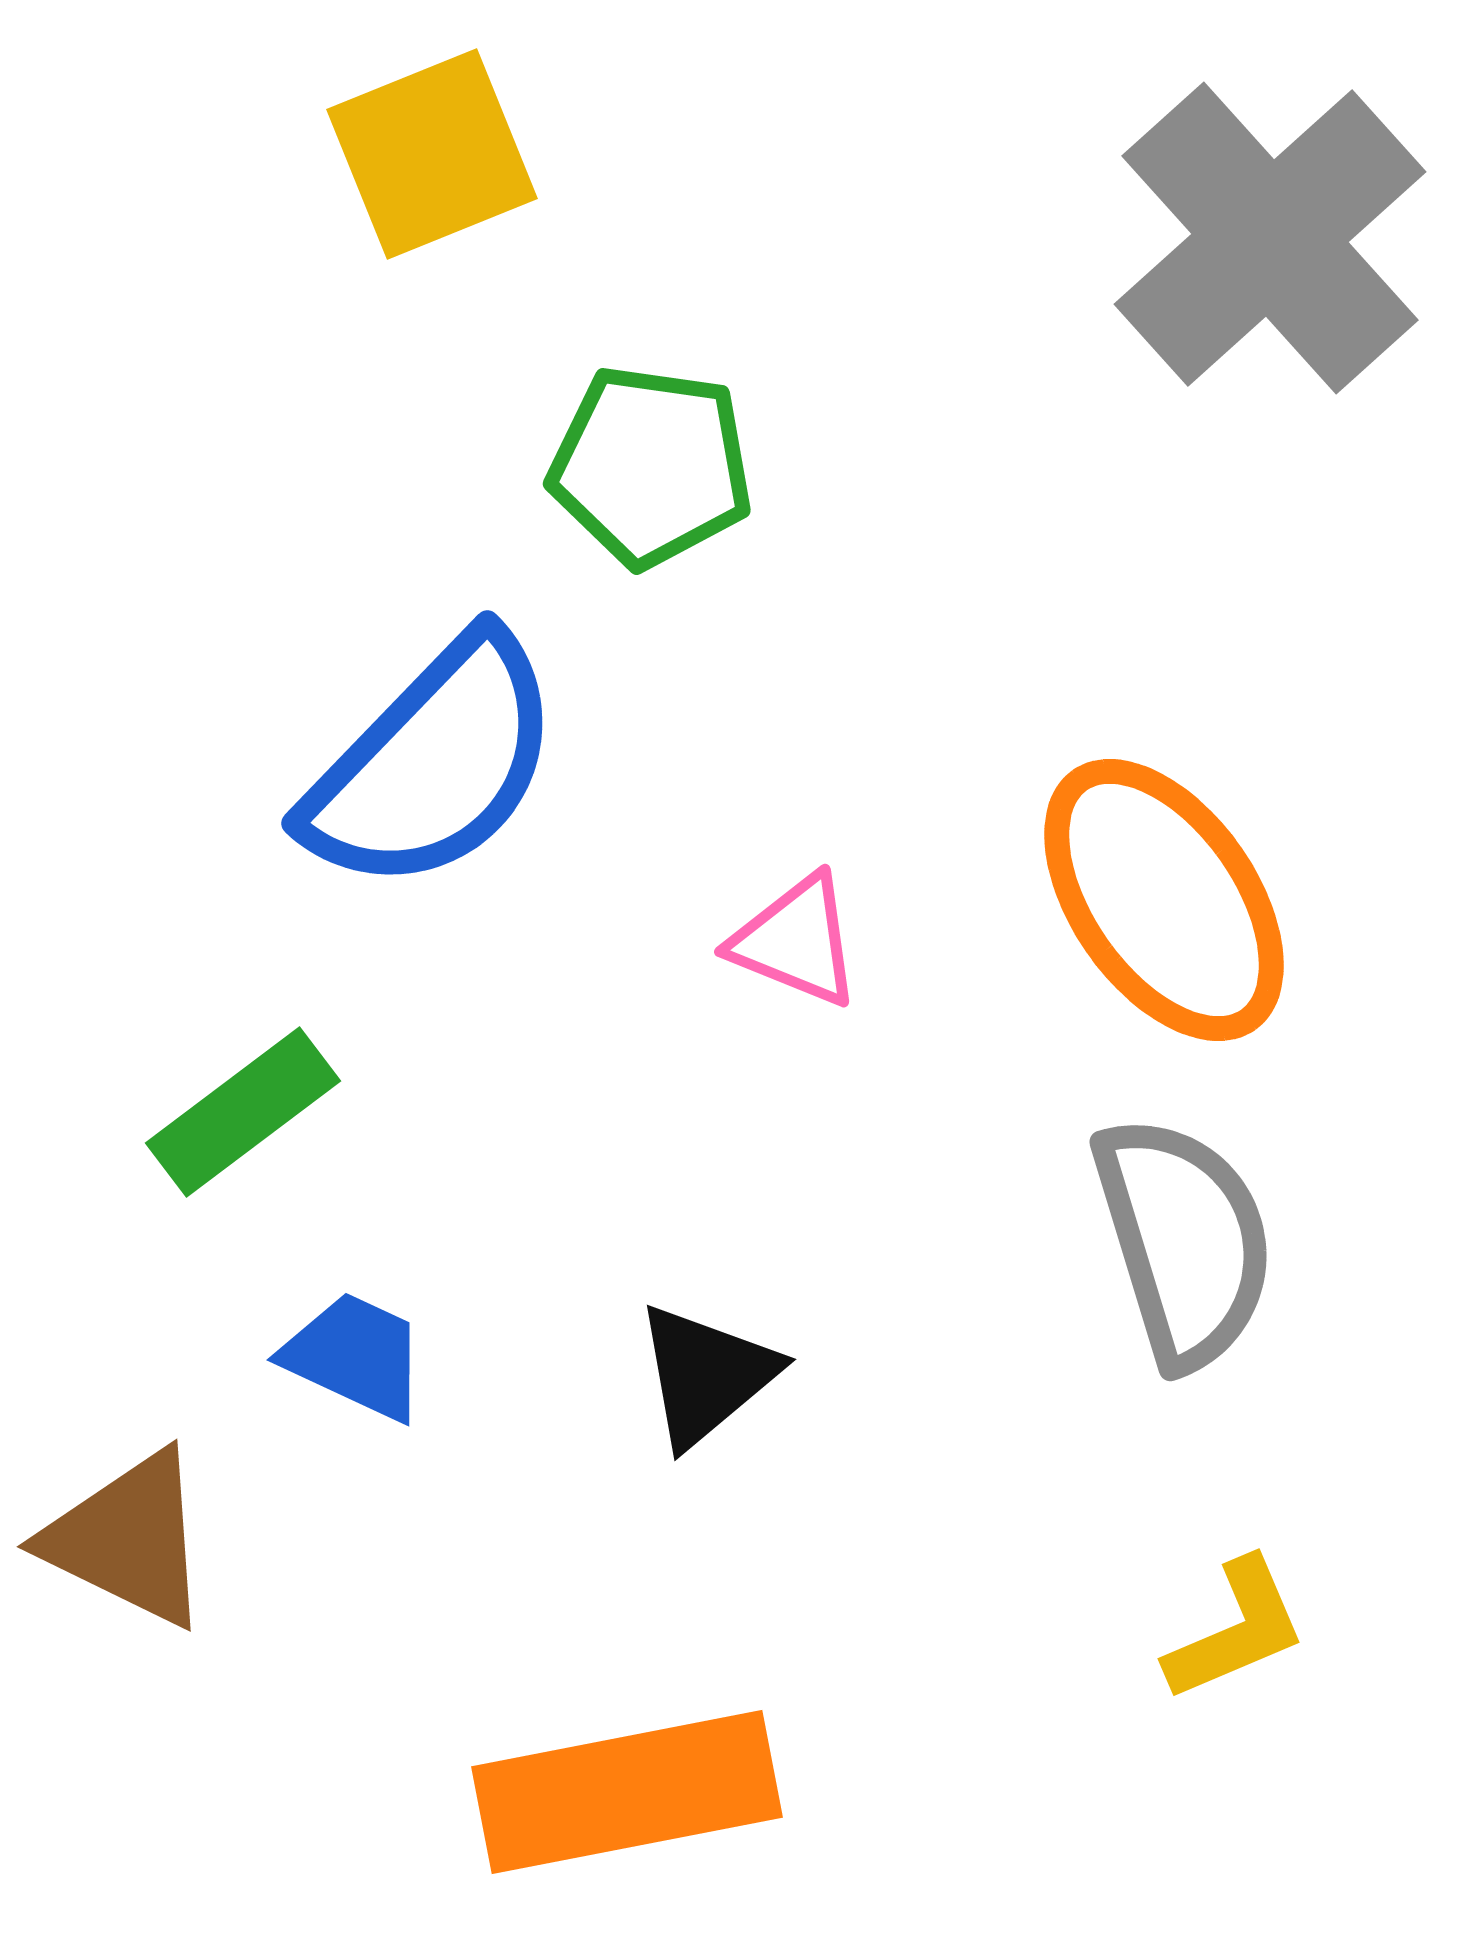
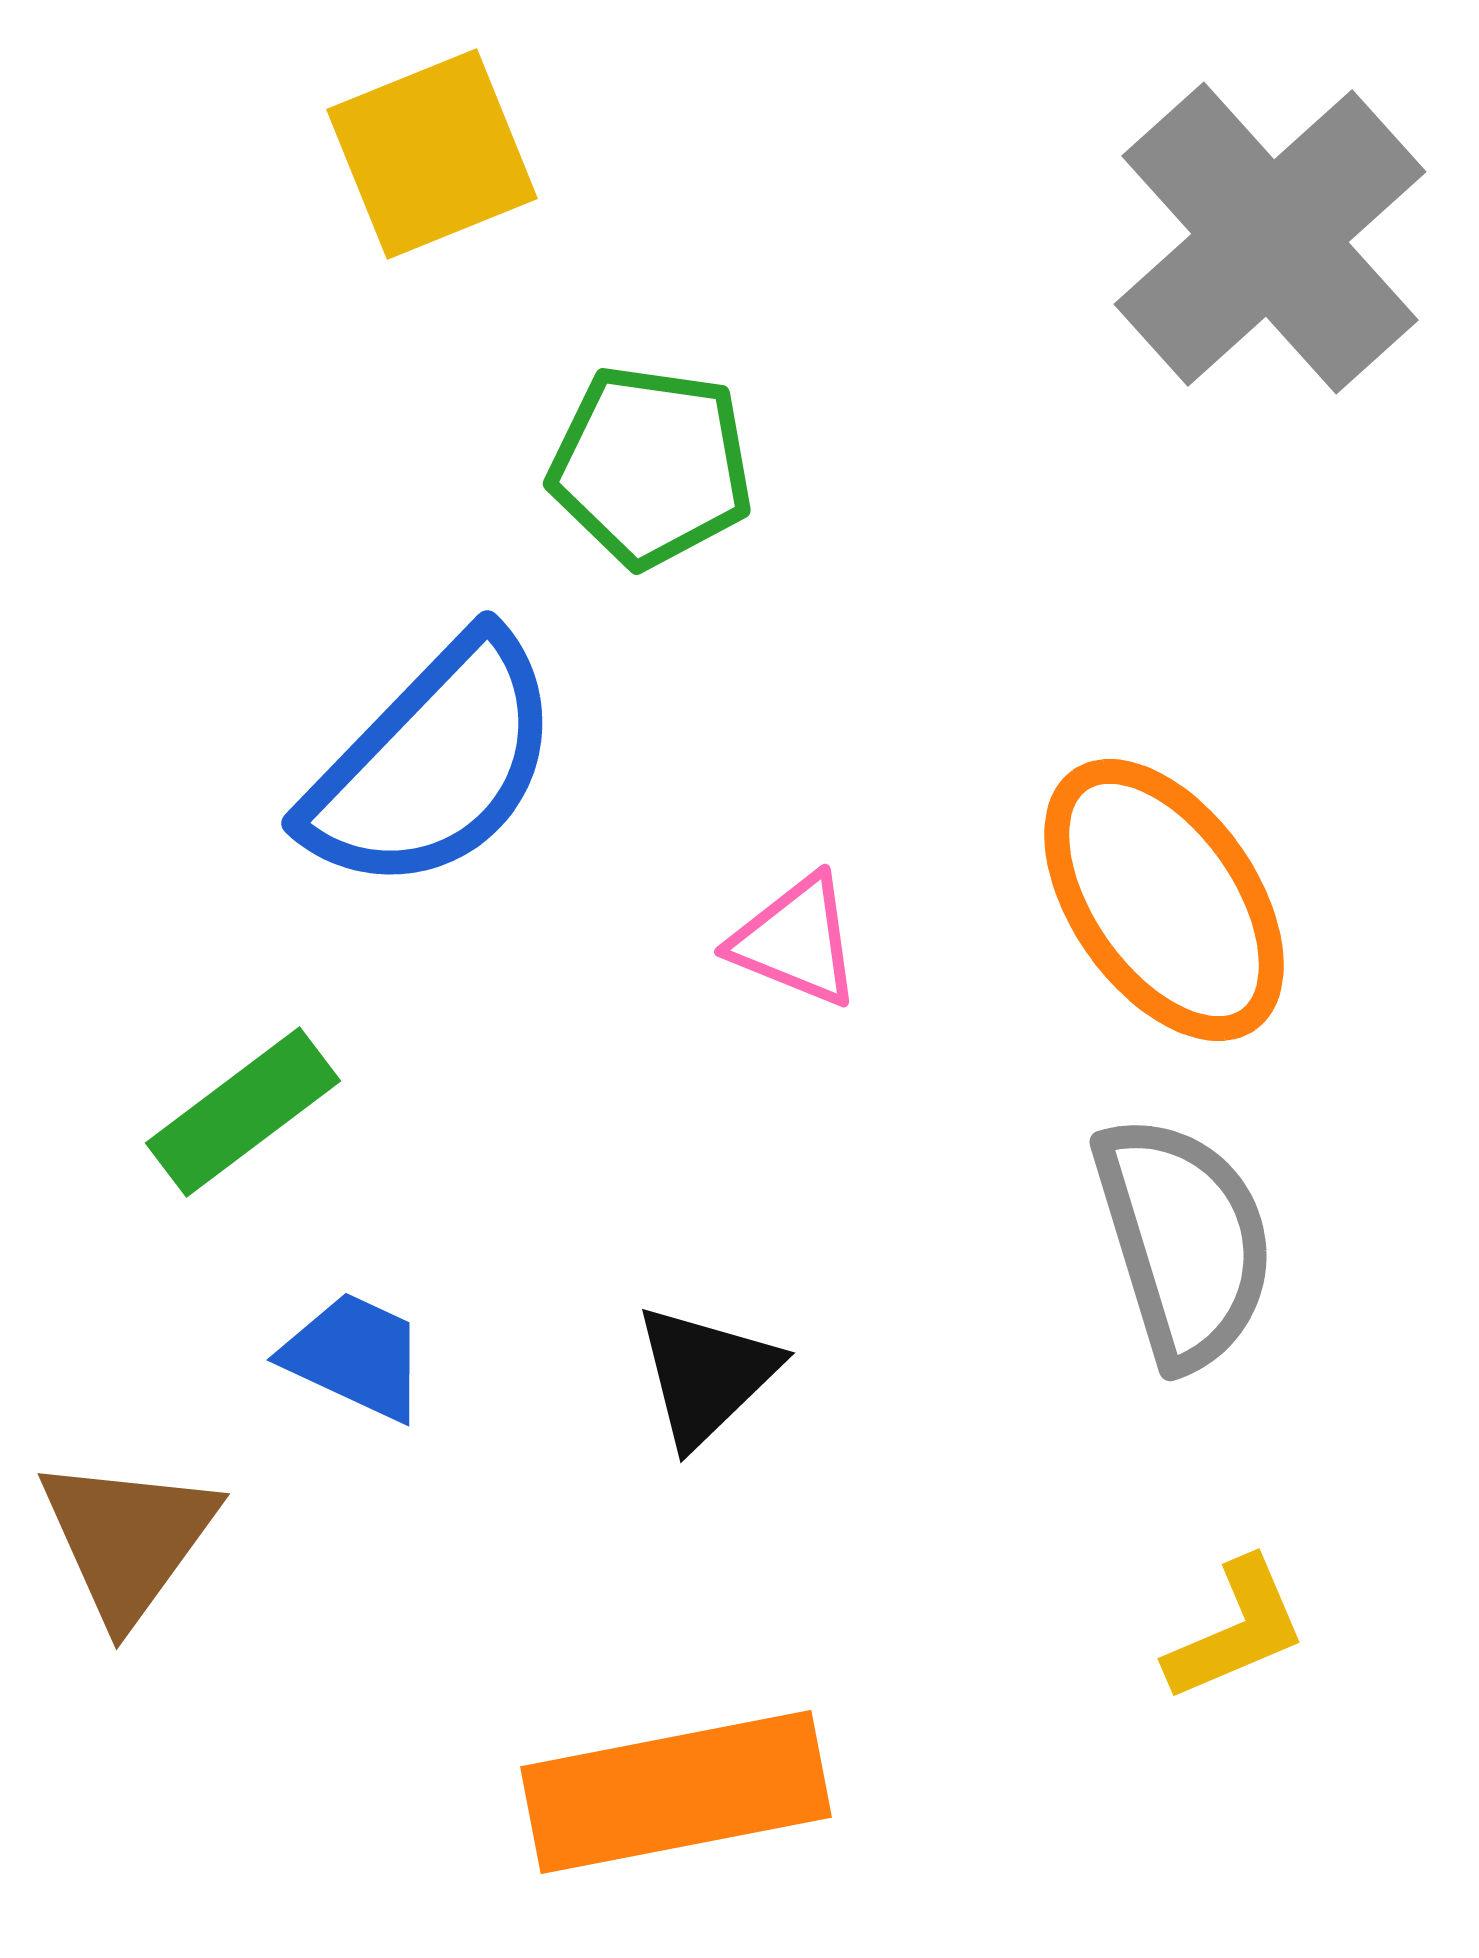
black triangle: rotated 4 degrees counterclockwise
brown triangle: rotated 40 degrees clockwise
orange rectangle: moved 49 px right
